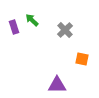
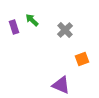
orange square: rotated 32 degrees counterclockwise
purple triangle: moved 4 px right; rotated 24 degrees clockwise
